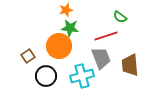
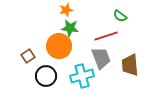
green semicircle: moved 1 px up
